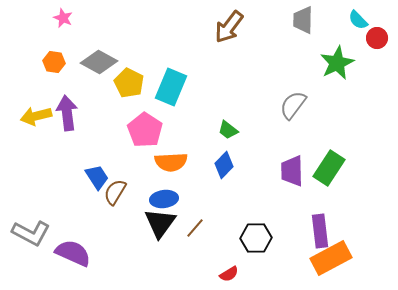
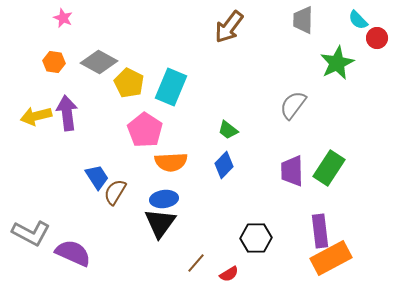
brown line: moved 1 px right, 35 px down
